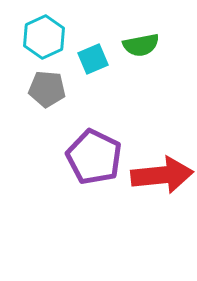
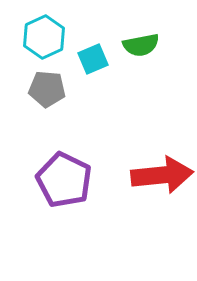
purple pentagon: moved 30 px left, 23 px down
